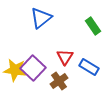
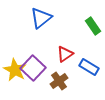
red triangle: moved 3 px up; rotated 24 degrees clockwise
yellow star: rotated 20 degrees clockwise
